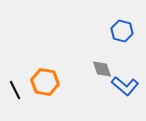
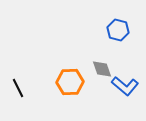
blue hexagon: moved 4 px left, 1 px up
orange hexagon: moved 25 px right; rotated 12 degrees counterclockwise
black line: moved 3 px right, 2 px up
